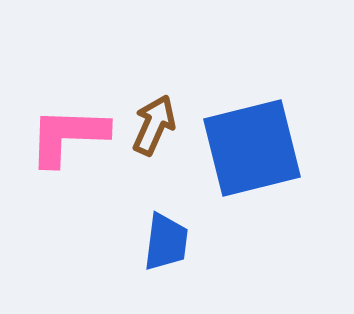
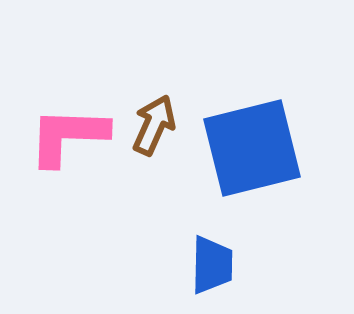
blue trapezoid: moved 46 px right, 23 px down; rotated 6 degrees counterclockwise
